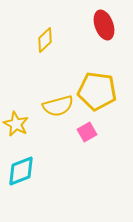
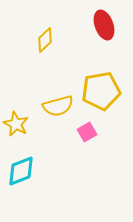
yellow pentagon: moved 4 px right; rotated 18 degrees counterclockwise
